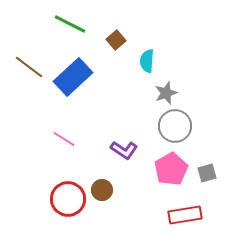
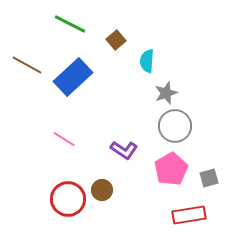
brown line: moved 2 px left, 2 px up; rotated 8 degrees counterclockwise
gray square: moved 2 px right, 5 px down
red rectangle: moved 4 px right
